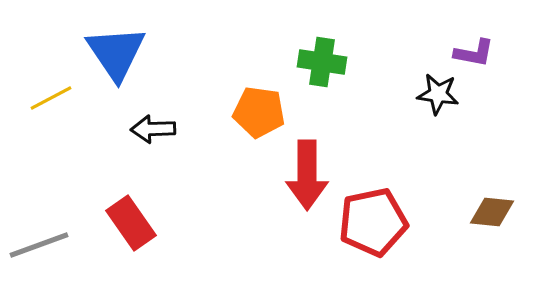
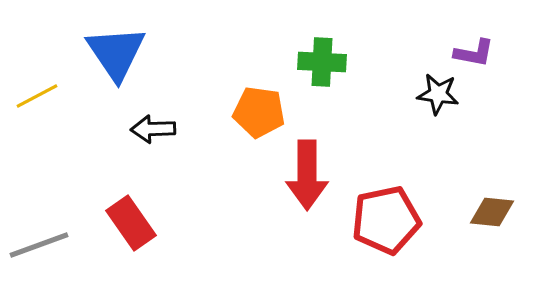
green cross: rotated 6 degrees counterclockwise
yellow line: moved 14 px left, 2 px up
red pentagon: moved 13 px right, 2 px up
